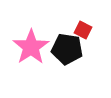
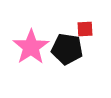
red square: moved 2 px right, 1 px up; rotated 30 degrees counterclockwise
